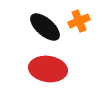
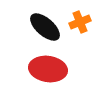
orange cross: moved 1 px right, 1 px down
